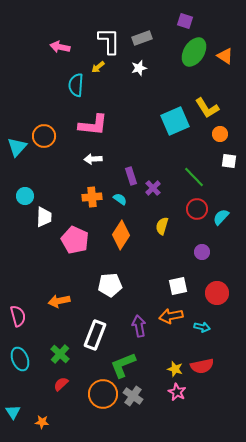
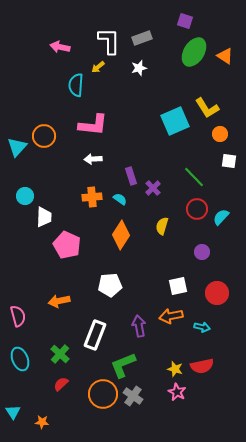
pink pentagon at (75, 240): moved 8 px left, 5 px down
